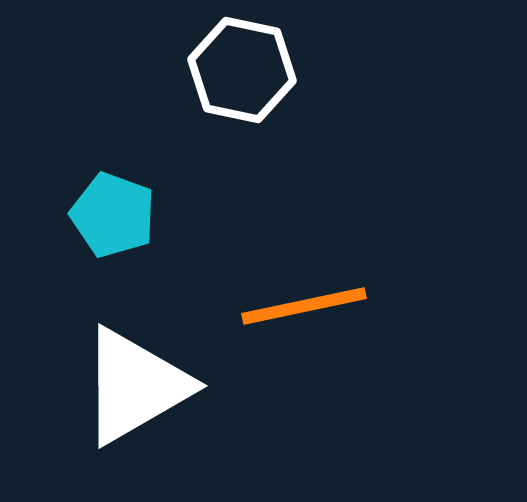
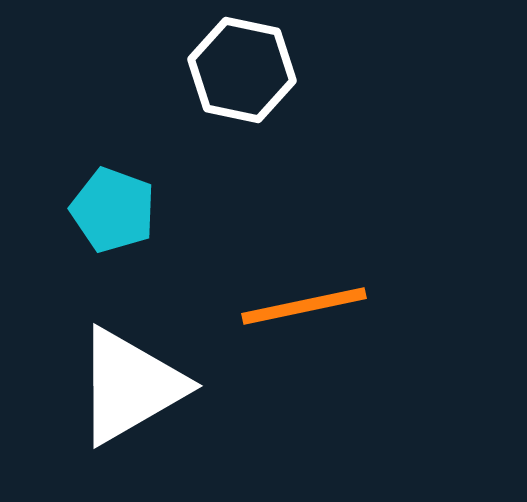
cyan pentagon: moved 5 px up
white triangle: moved 5 px left
